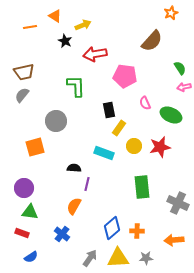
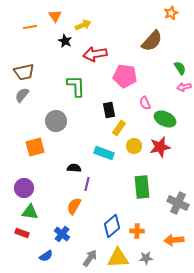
orange triangle: rotated 24 degrees clockwise
green ellipse: moved 6 px left, 4 px down
blue diamond: moved 2 px up
blue semicircle: moved 15 px right, 1 px up
